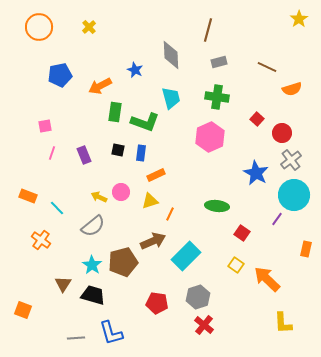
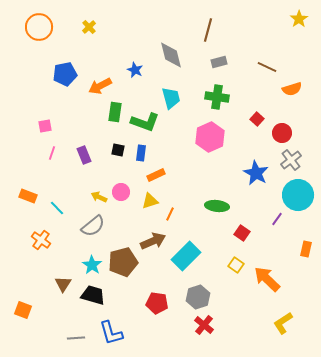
gray diamond at (171, 55): rotated 12 degrees counterclockwise
blue pentagon at (60, 75): moved 5 px right, 1 px up
cyan circle at (294, 195): moved 4 px right
yellow L-shape at (283, 323): rotated 60 degrees clockwise
